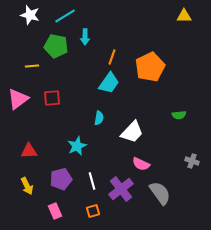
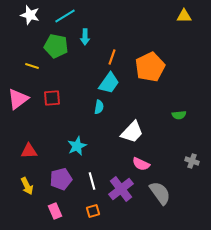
yellow line: rotated 24 degrees clockwise
cyan semicircle: moved 11 px up
